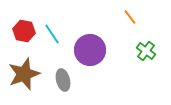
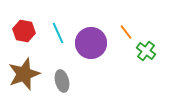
orange line: moved 4 px left, 15 px down
cyan line: moved 6 px right, 1 px up; rotated 10 degrees clockwise
purple circle: moved 1 px right, 7 px up
gray ellipse: moved 1 px left, 1 px down
